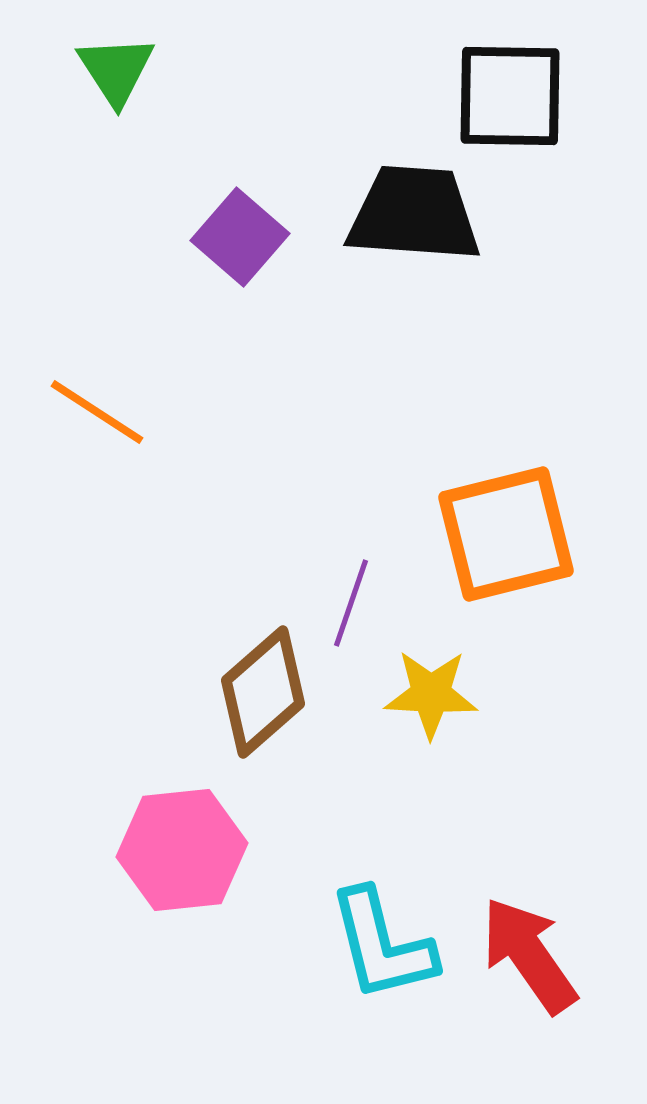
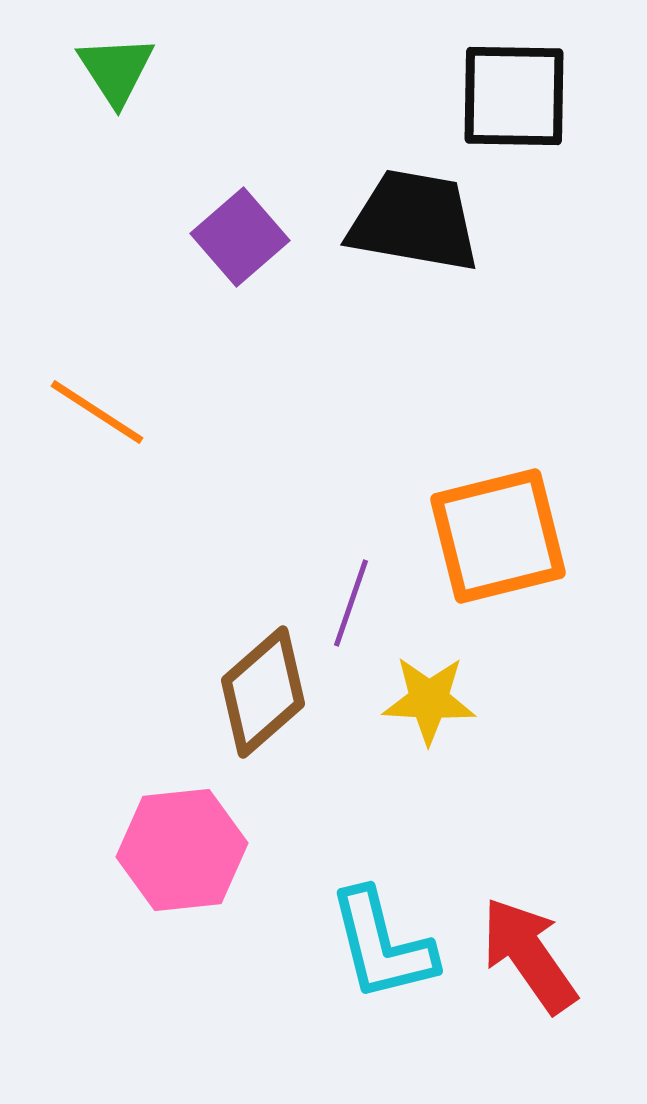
black square: moved 4 px right
black trapezoid: moved 7 px down; rotated 6 degrees clockwise
purple square: rotated 8 degrees clockwise
orange square: moved 8 px left, 2 px down
yellow star: moved 2 px left, 6 px down
